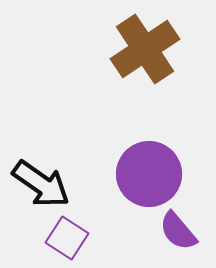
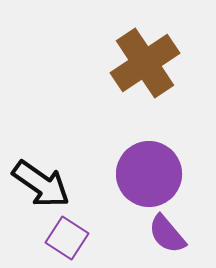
brown cross: moved 14 px down
purple semicircle: moved 11 px left, 3 px down
